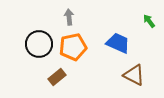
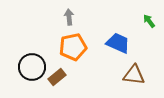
black circle: moved 7 px left, 23 px down
brown triangle: rotated 20 degrees counterclockwise
